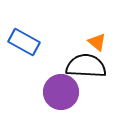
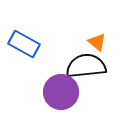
blue rectangle: moved 2 px down
black semicircle: rotated 9 degrees counterclockwise
